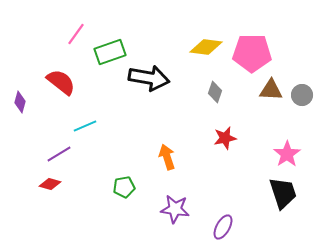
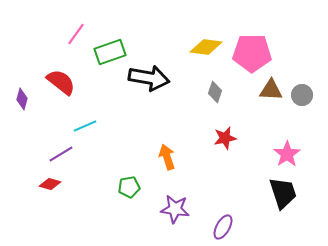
purple diamond: moved 2 px right, 3 px up
purple line: moved 2 px right
green pentagon: moved 5 px right
